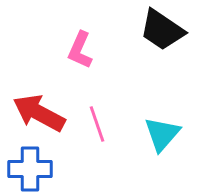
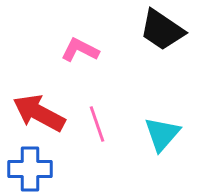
pink L-shape: rotated 93 degrees clockwise
